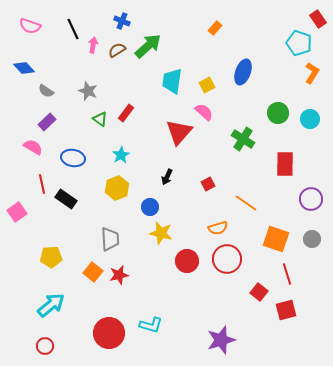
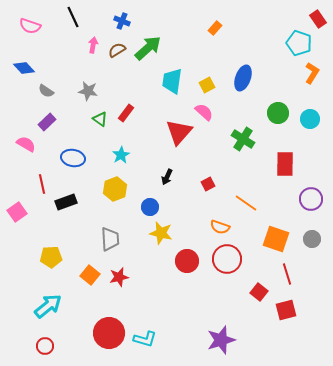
black line at (73, 29): moved 12 px up
green arrow at (148, 46): moved 2 px down
blue ellipse at (243, 72): moved 6 px down
gray star at (88, 91): rotated 12 degrees counterclockwise
pink semicircle at (33, 147): moved 7 px left, 3 px up
yellow hexagon at (117, 188): moved 2 px left, 1 px down
black rectangle at (66, 199): moved 3 px down; rotated 55 degrees counterclockwise
orange semicircle at (218, 228): moved 2 px right, 1 px up; rotated 36 degrees clockwise
orange square at (93, 272): moved 3 px left, 3 px down
red star at (119, 275): moved 2 px down
cyan arrow at (51, 305): moved 3 px left, 1 px down
cyan L-shape at (151, 325): moved 6 px left, 14 px down
